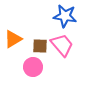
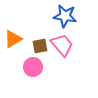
brown square: rotated 14 degrees counterclockwise
